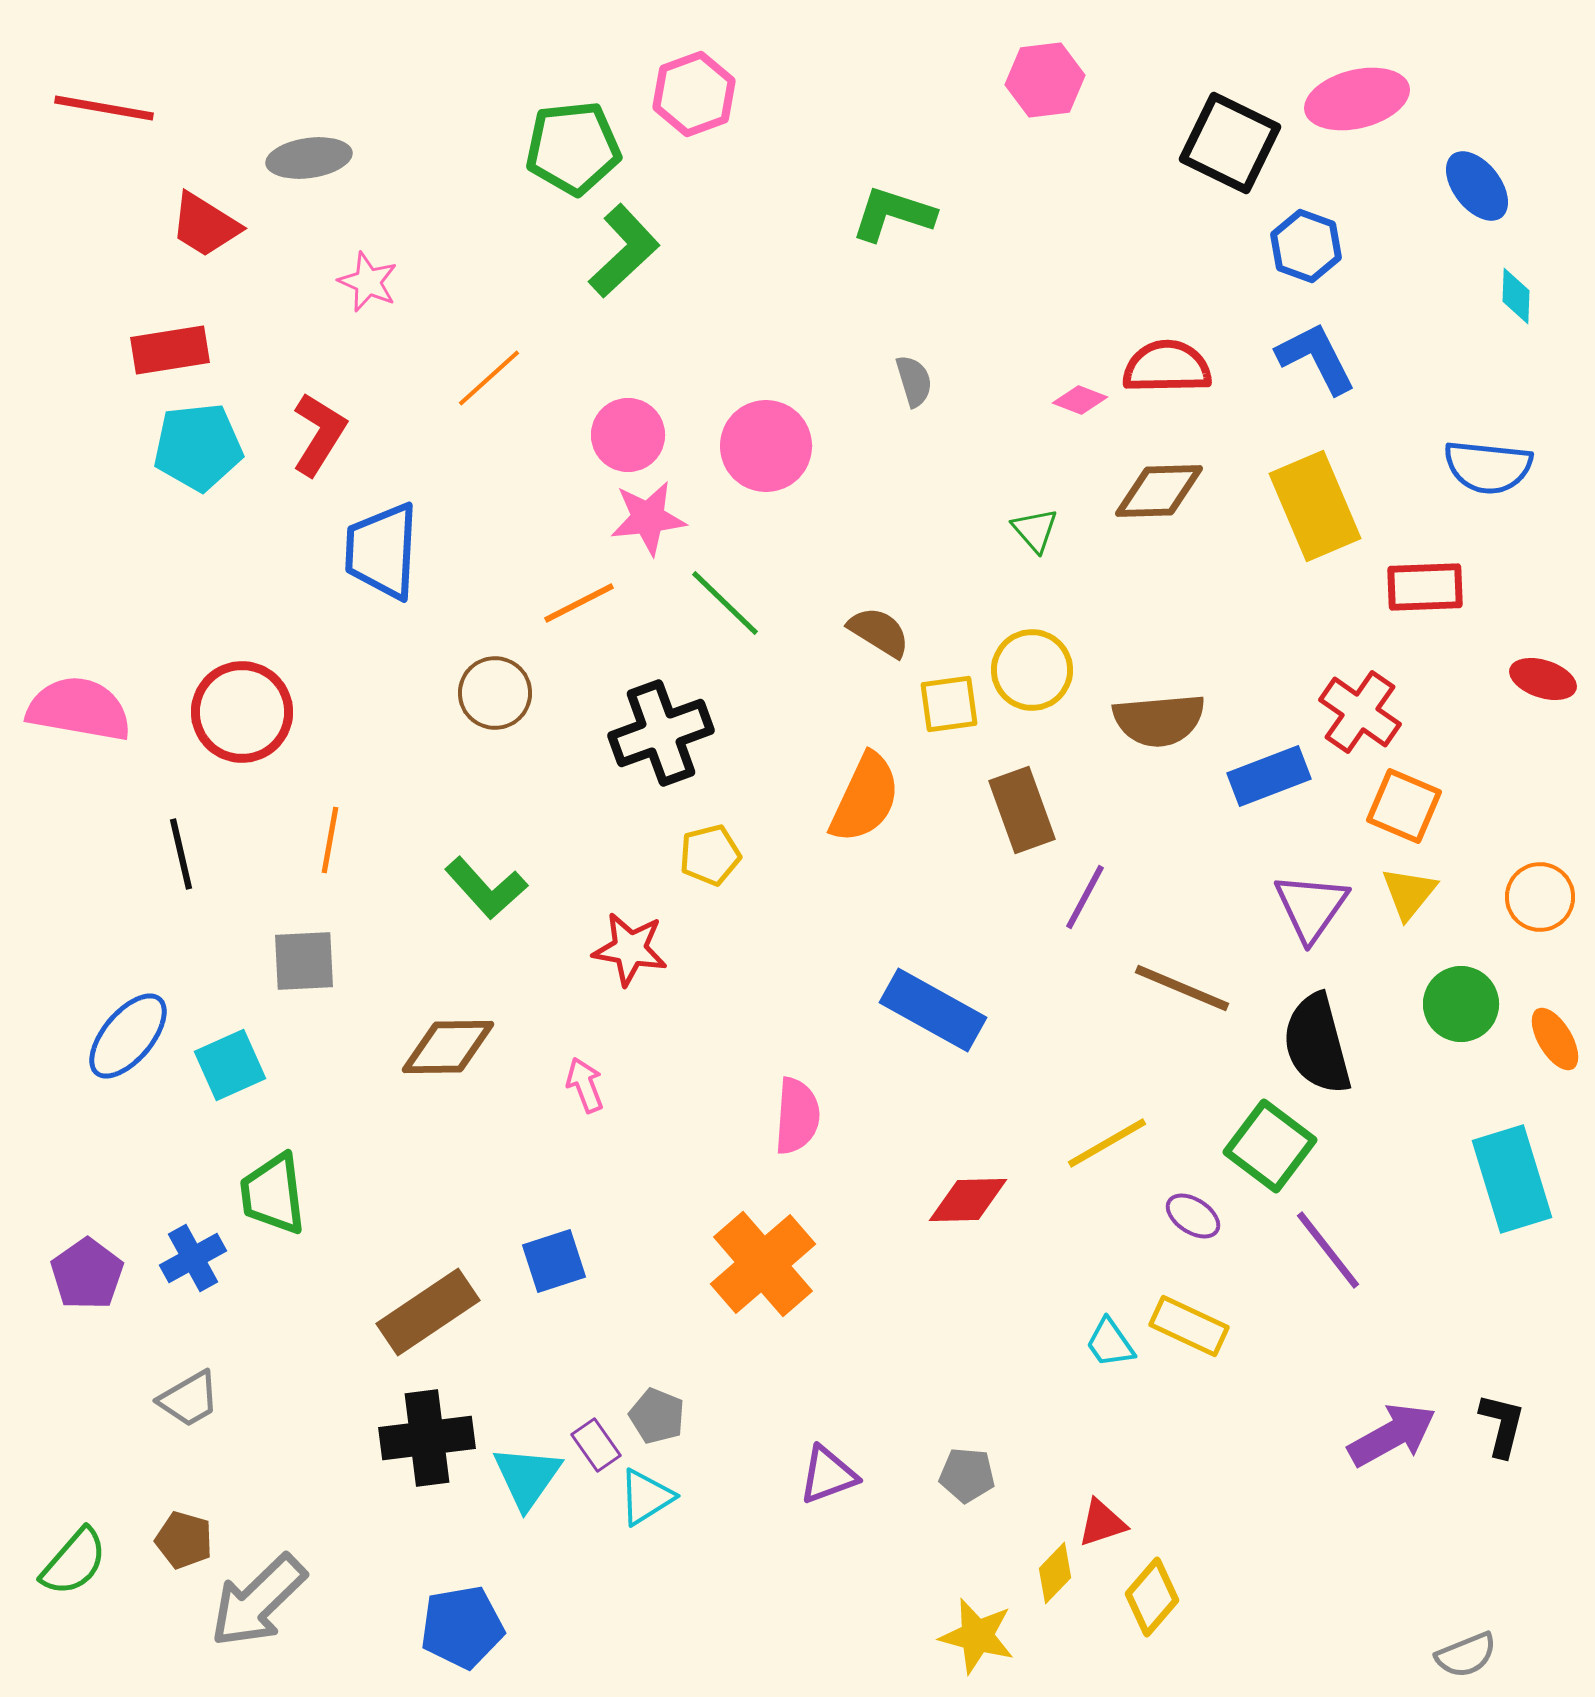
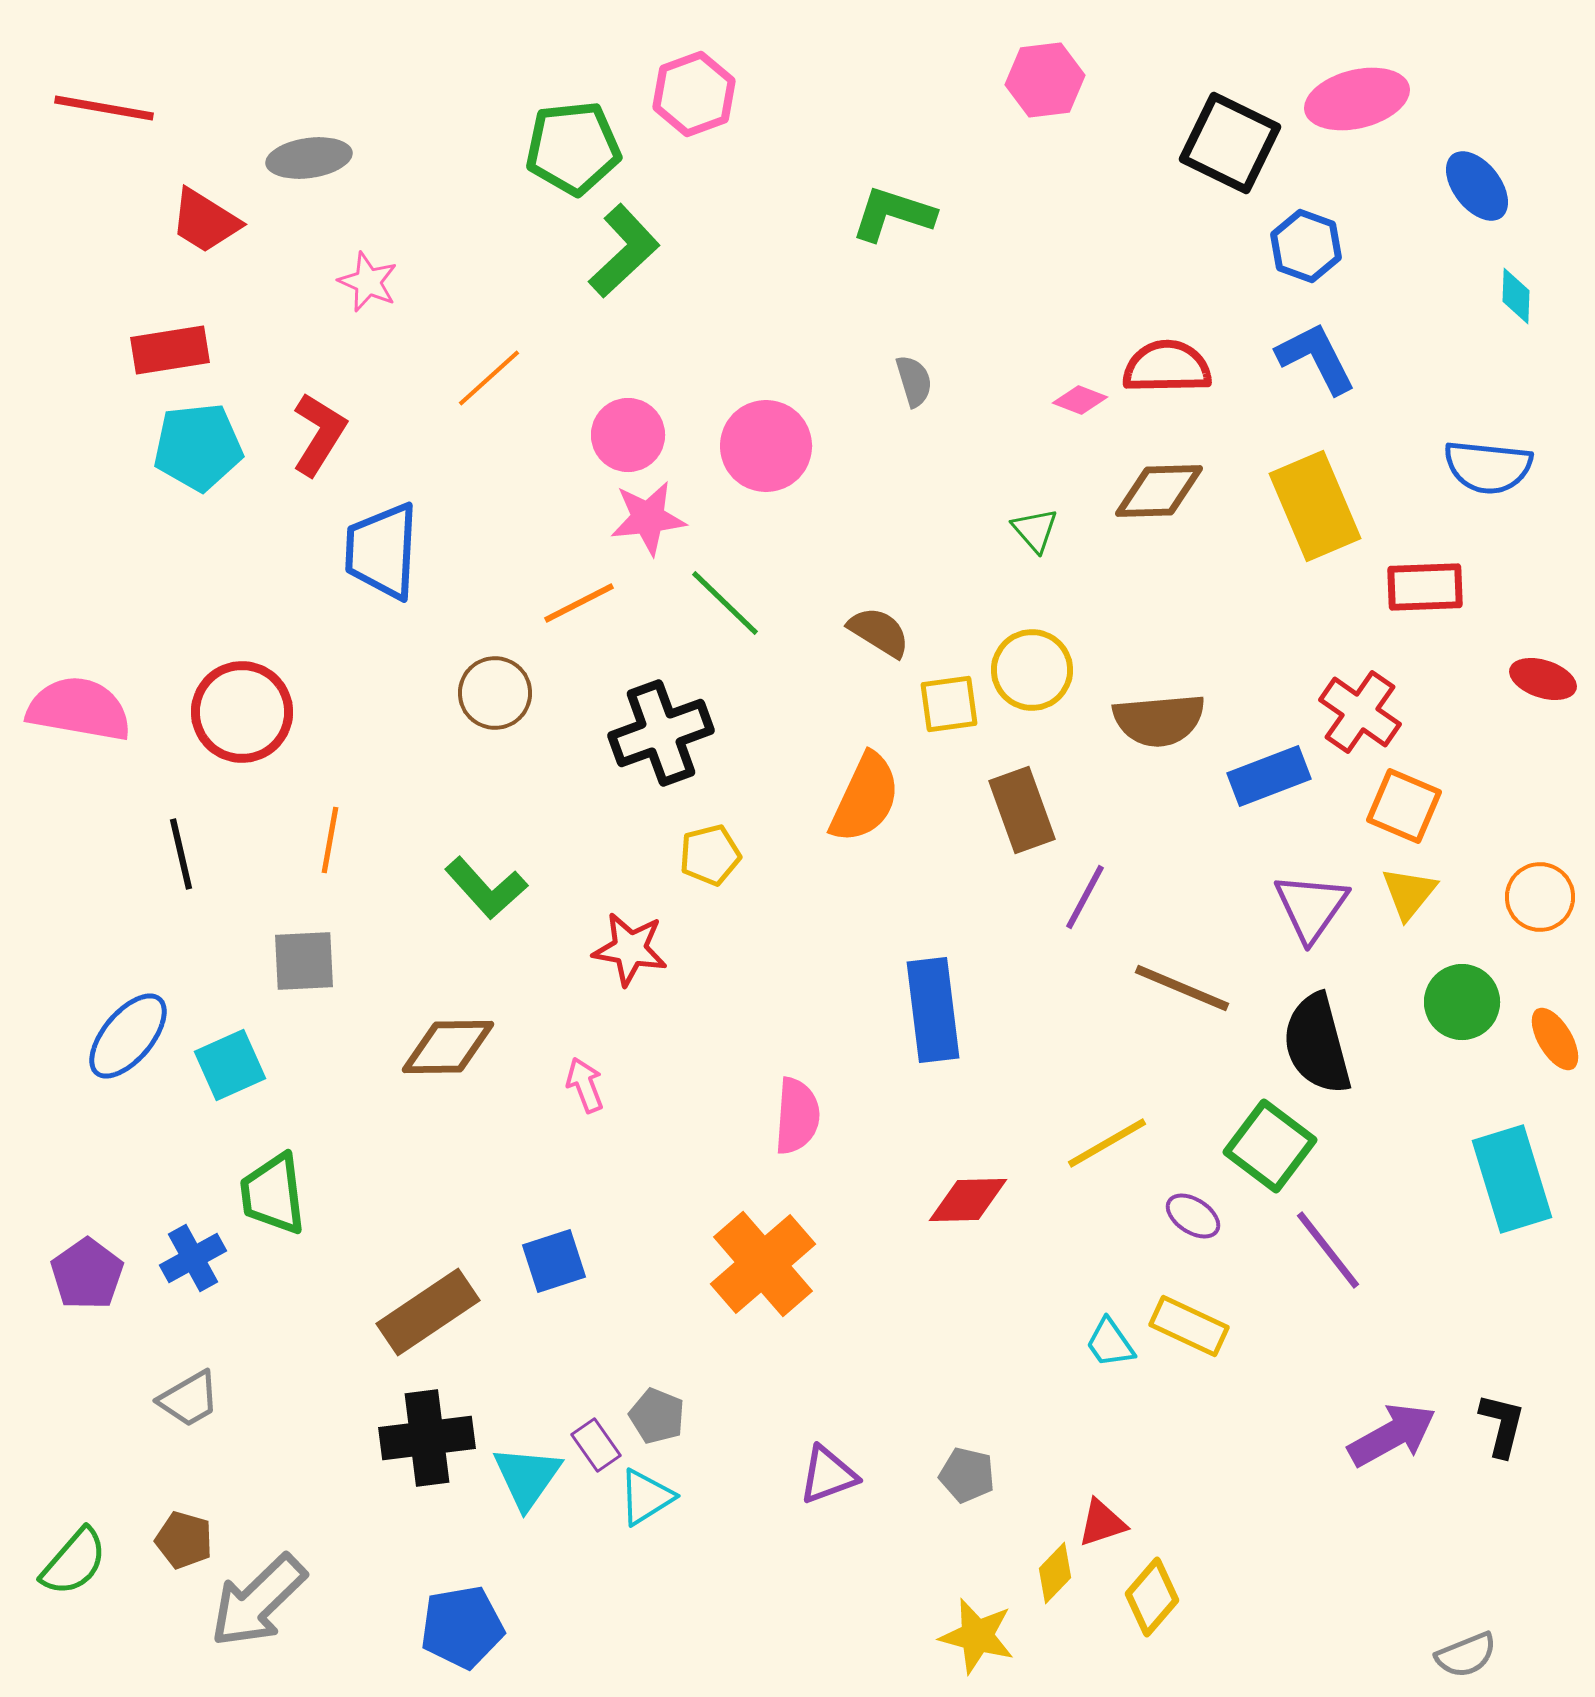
red trapezoid at (205, 225): moved 4 px up
green circle at (1461, 1004): moved 1 px right, 2 px up
blue rectangle at (933, 1010): rotated 54 degrees clockwise
gray pentagon at (967, 1475): rotated 8 degrees clockwise
